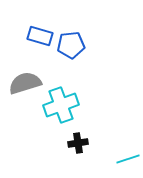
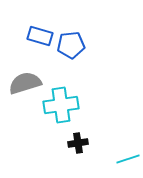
cyan cross: rotated 12 degrees clockwise
